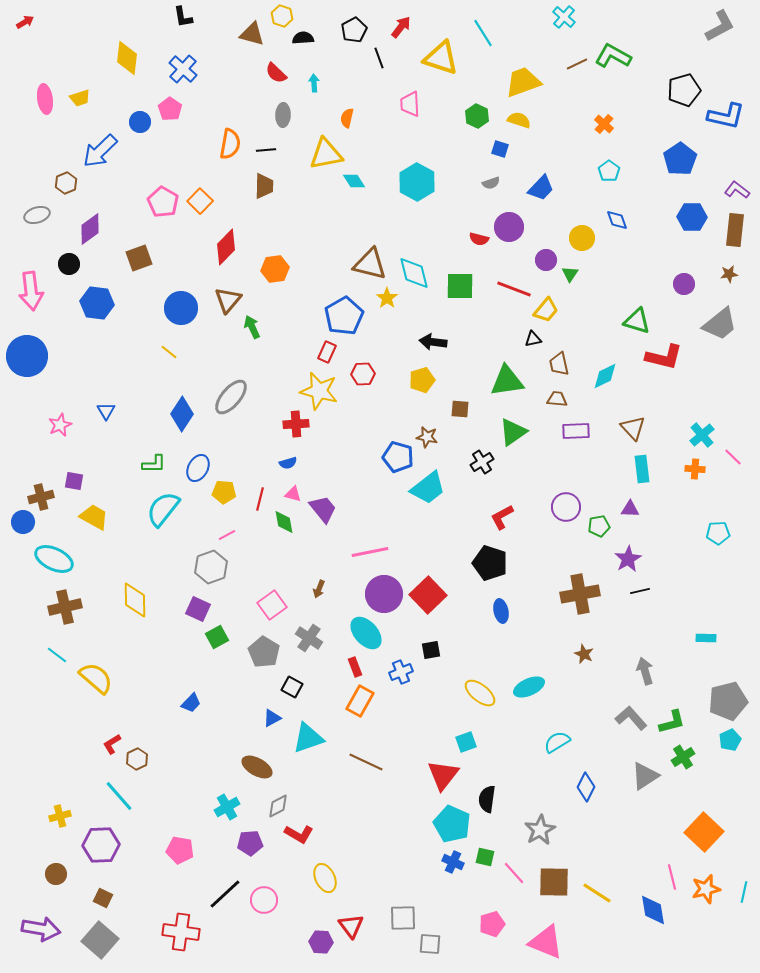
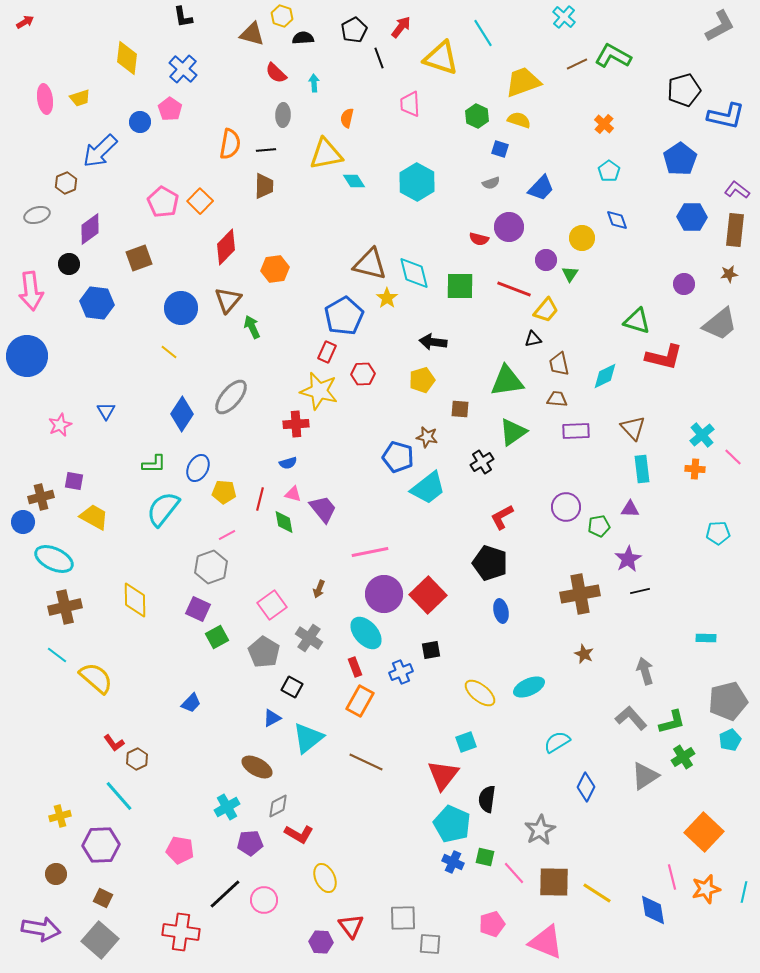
cyan triangle at (308, 738): rotated 20 degrees counterclockwise
red L-shape at (112, 744): moved 2 px right, 1 px up; rotated 95 degrees counterclockwise
